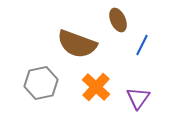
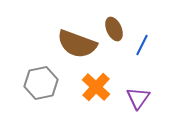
brown ellipse: moved 4 px left, 9 px down
